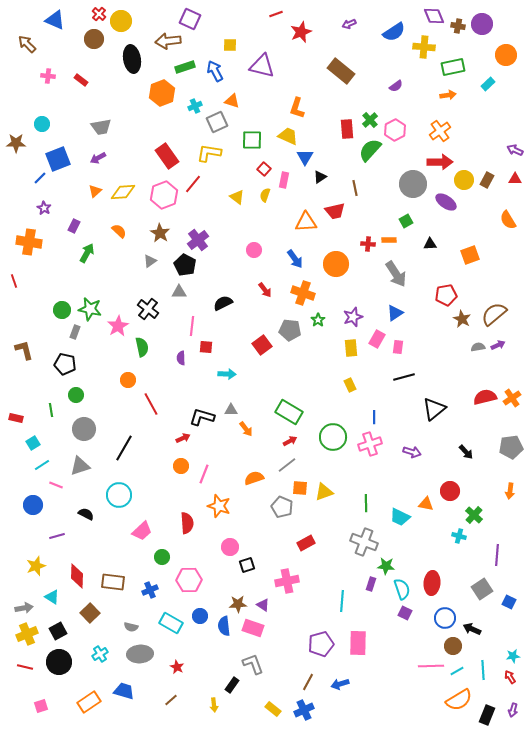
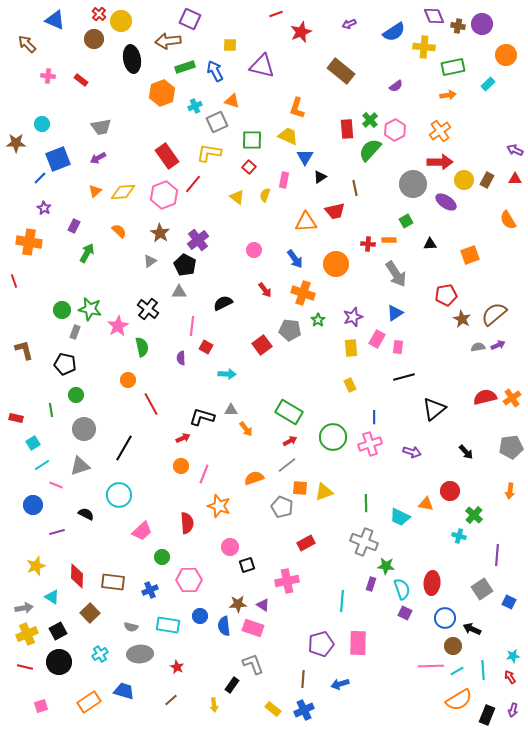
red square at (264, 169): moved 15 px left, 2 px up
red square at (206, 347): rotated 24 degrees clockwise
purple line at (57, 536): moved 4 px up
cyan rectangle at (171, 623): moved 3 px left, 2 px down; rotated 20 degrees counterclockwise
brown line at (308, 682): moved 5 px left, 3 px up; rotated 24 degrees counterclockwise
